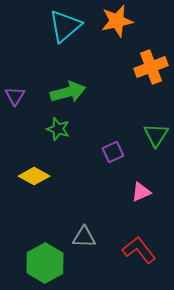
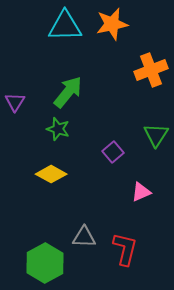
orange star: moved 5 px left, 3 px down
cyan triangle: rotated 39 degrees clockwise
orange cross: moved 3 px down
green arrow: rotated 36 degrees counterclockwise
purple triangle: moved 6 px down
purple square: rotated 15 degrees counterclockwise
yellow diamond: moved 17 px right, 2 px up
red L-shape: moved 14 px left, 1 px up; rotated 52 degrees clockwise
